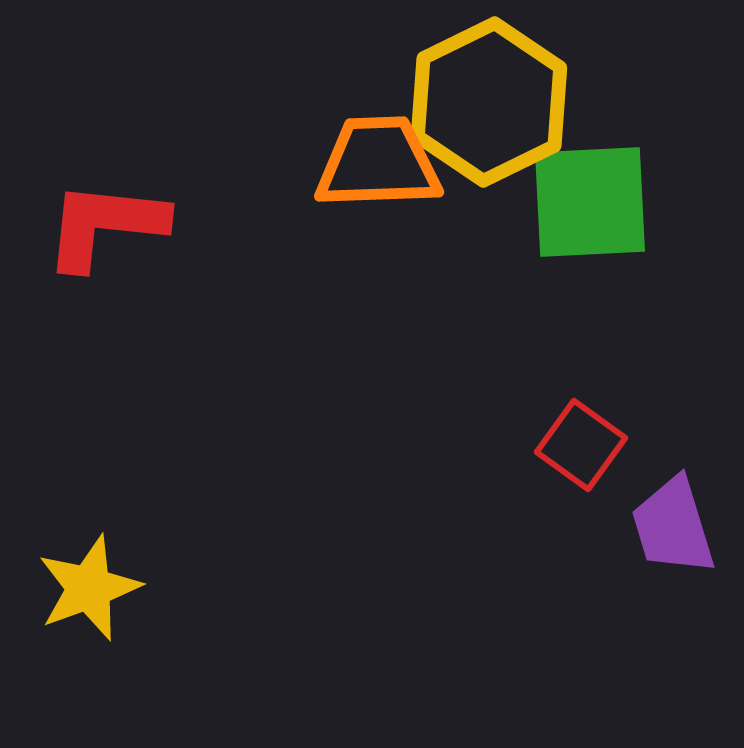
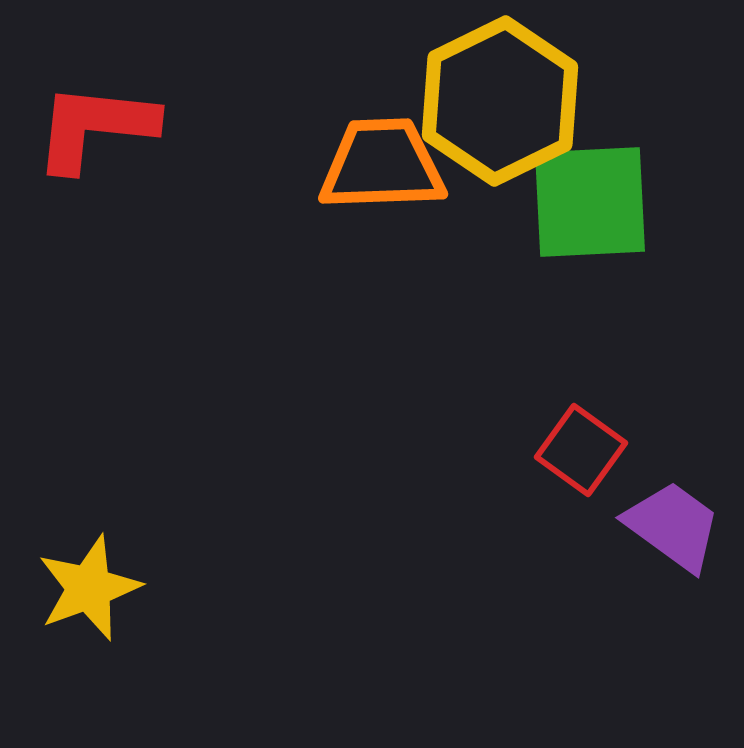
yellow hexagon: moved 11 px right, 1 px up
orange trapezoid: moved 4 px right, 2 px down
red L-shape: moved 10 px left, 98 px up
red square: moved 5 px down
purple trapezoid: rotated 143 degrees clockwise
